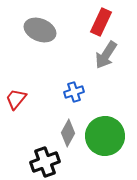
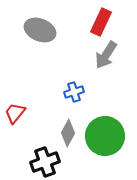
red trapezoid: moved 1 px left, 14 px down
